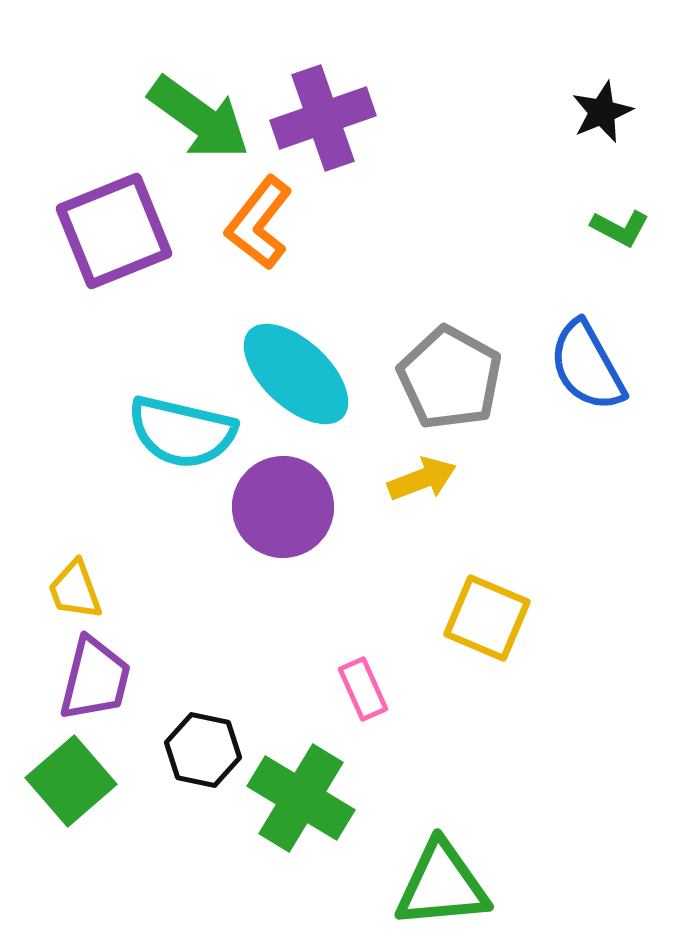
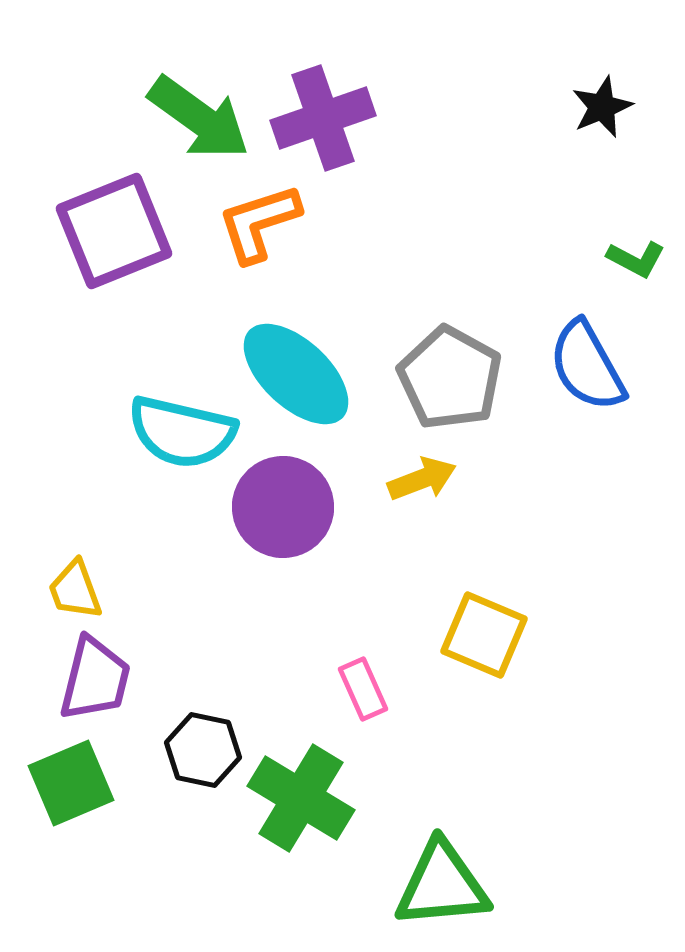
black star: moved 5 px up
orange L-shape: rotated 34 degrees clockwise
green L-shape: moved 16 px right, 31 px down
yellow square: moved 3 px left, 17 px down
green square: moved 2 px down; rotated 18 degrees clockwise
